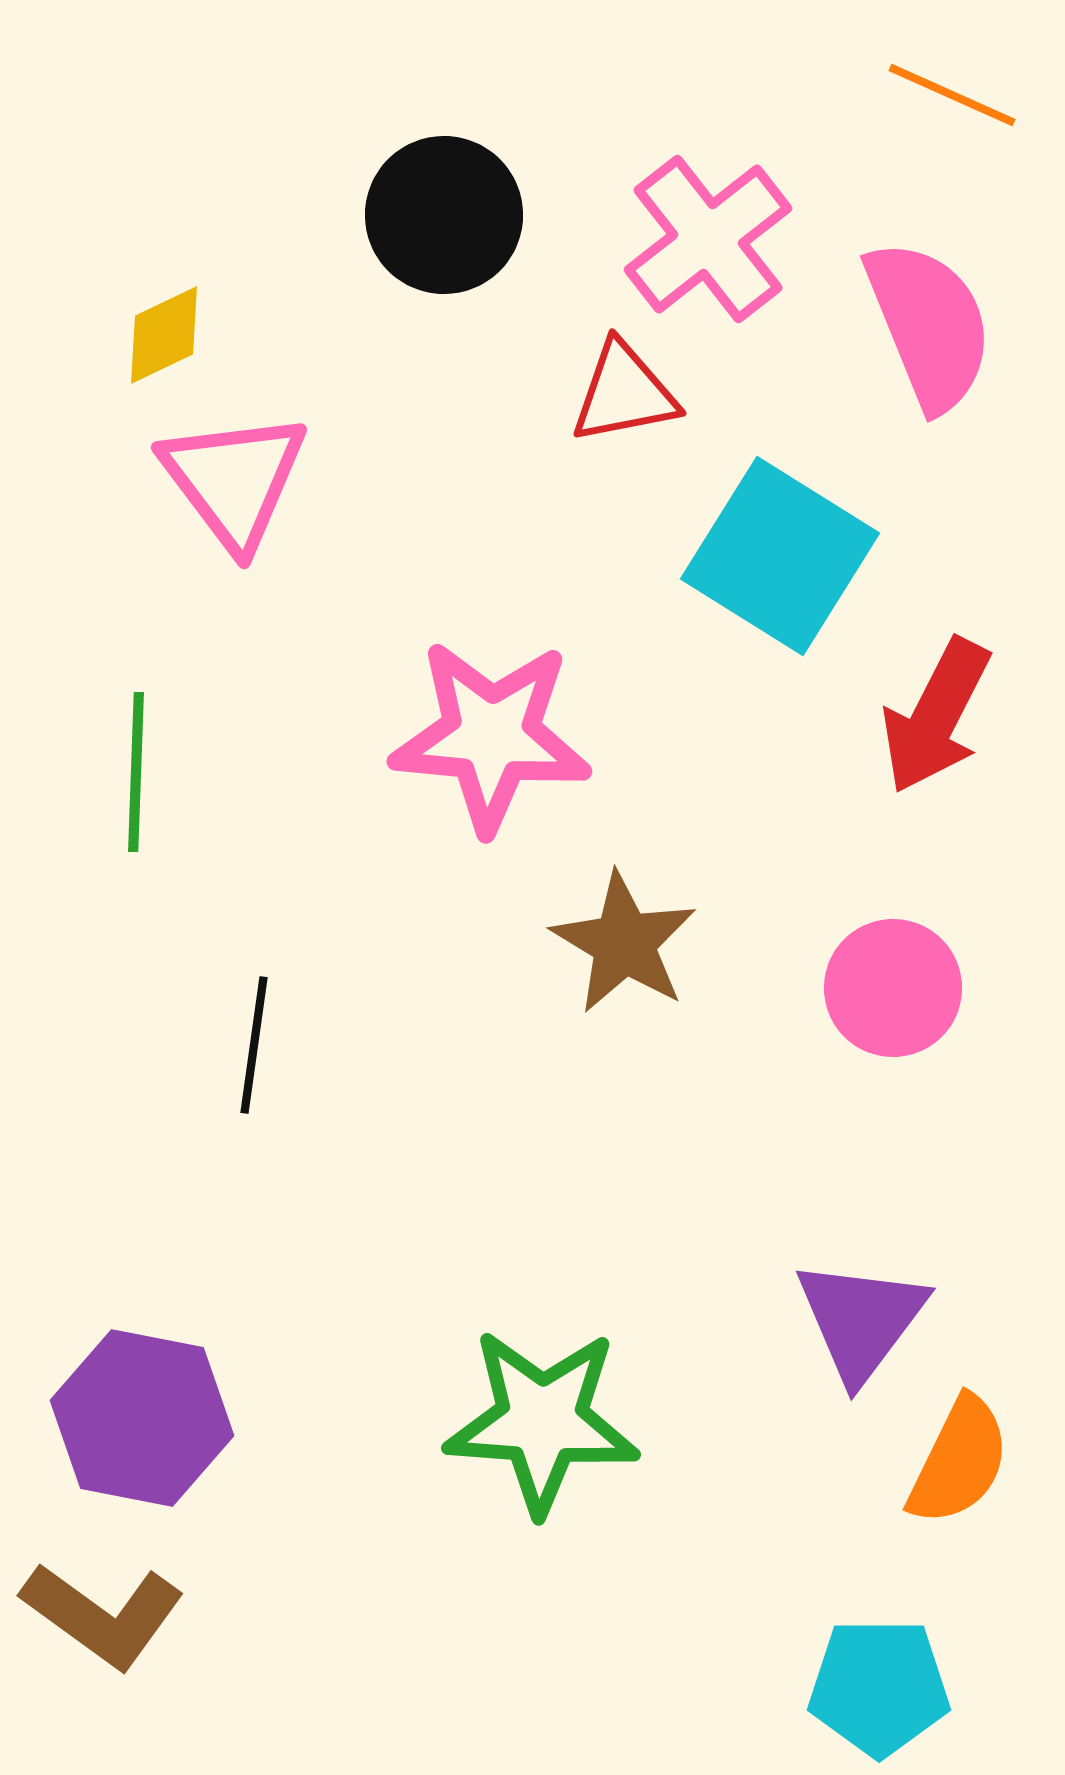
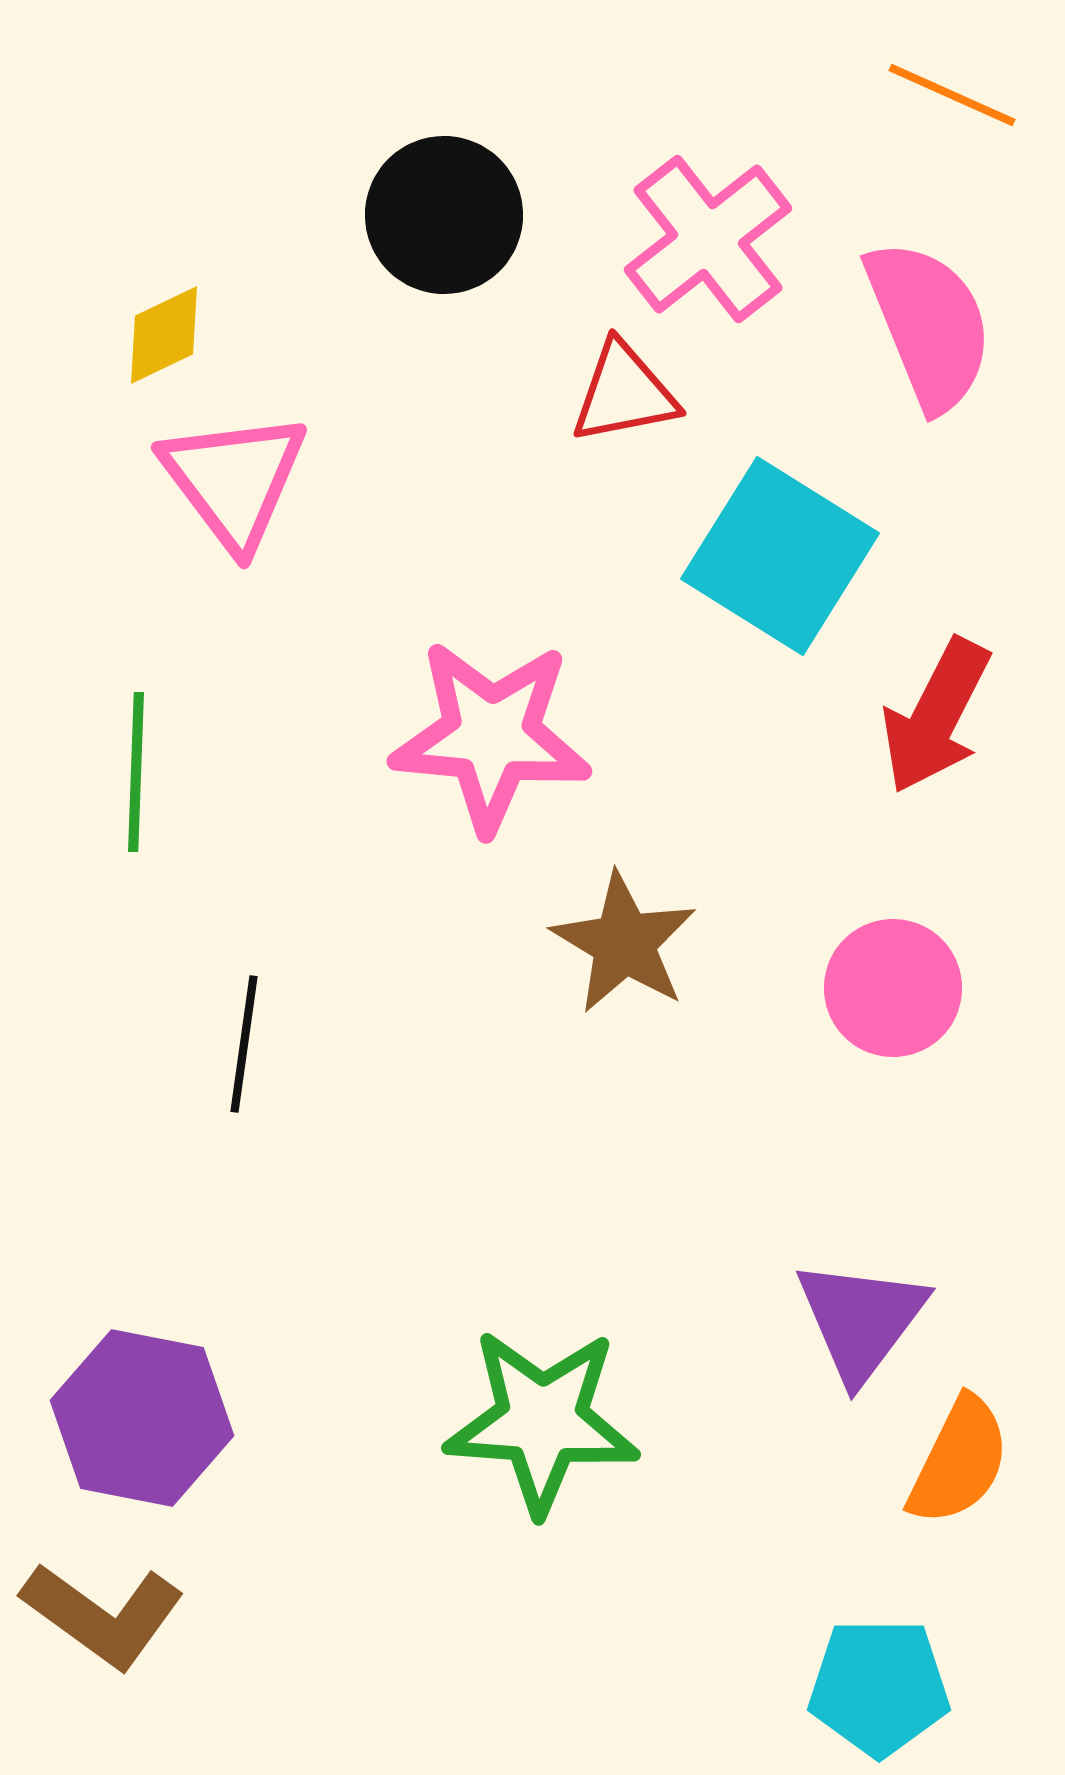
black line: moved 10 px left, 1 px up
